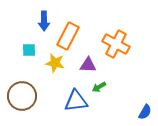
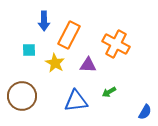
orange rectangle: moved 1 px right, 1 px up
yellow star: rotated 18 degrees clockwise
green arrow: moved 10 px right, 5 px down
